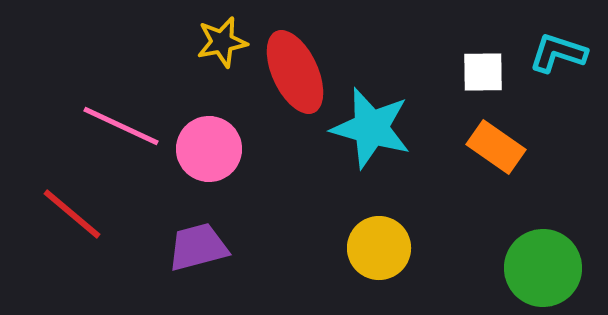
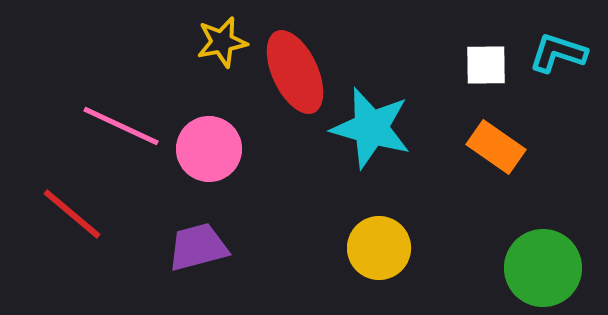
white square: moved 3 px right, 7 px up
